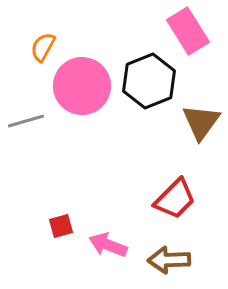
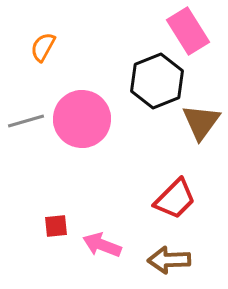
black hexagon: moved 8 px right
pink circle: moved 33 px down
red square: moved 5 px left; rotated 10 degrees clockwise
pink arrow: moved 6 px left
